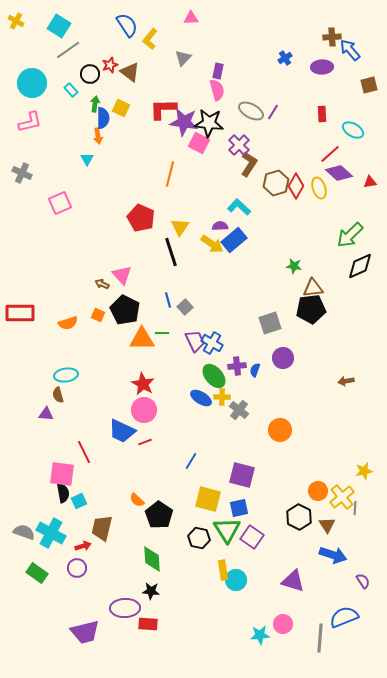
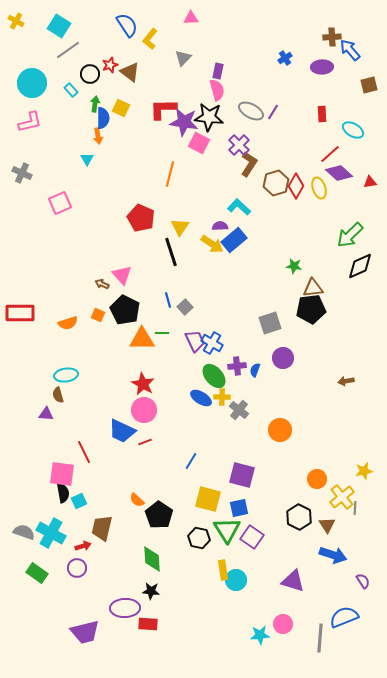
black star at (209, 123): moved 6 px up
orange circle at (318, 491): moved 1 px left, 12 px up
